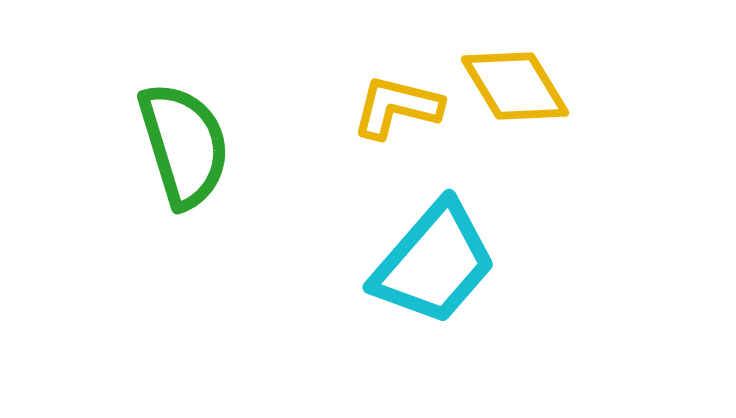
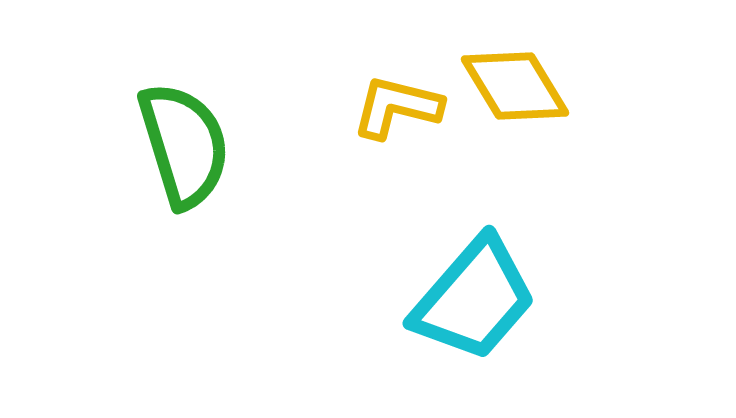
cyan trapezoid: moved 40 px right, 36 px down
